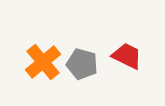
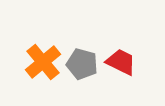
red trapezoid: moved 6 px left, 6 px down
